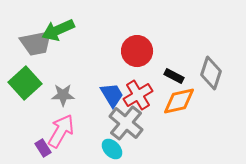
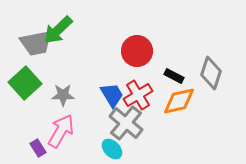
green arrow: rotated 20 degrees counterclockwise
purple rectangle: moved 5 px left
